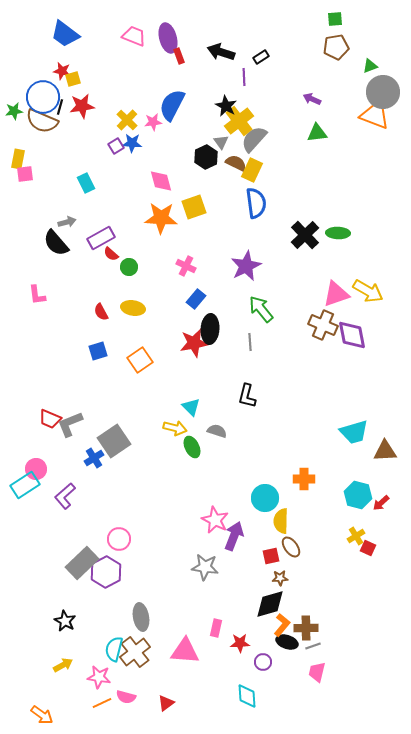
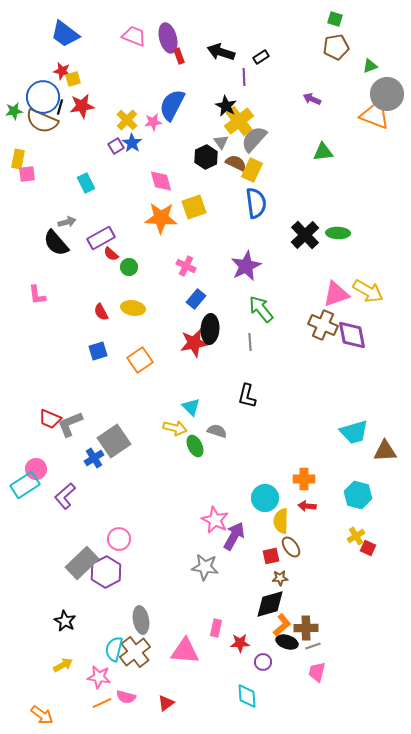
green square at (335, 19): rotated 21 degrees clockwise
gray circle at (383, 92): moved 4 px right, 2 px down
green triangle at (317, 133): moved 6 px right, 19 px down
blue star at (132, 143): rotated 30 degrees clockwise
pink square at (25, 174): moved 2 px right
green ellipse at (192, 447): moved 3 px right, 1 px up
red arrow at (381, 503): moved 74 px left, 3 px down; rotated 48 degrees clockwise
purple arrow at (234, 536): rotated 8 degrees clockwise
gray ellipse at (141, 617): moved 3 px down
orange L-shape at (282, 625): rotated 10 degrees clockwise
